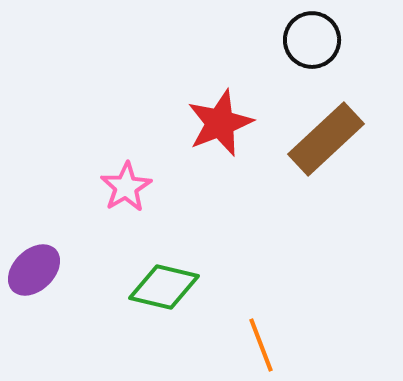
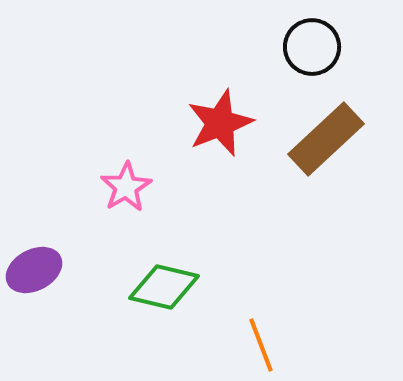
black circle: moved 7 px down
purple ellipse: rotated 16 degrees clockwise
